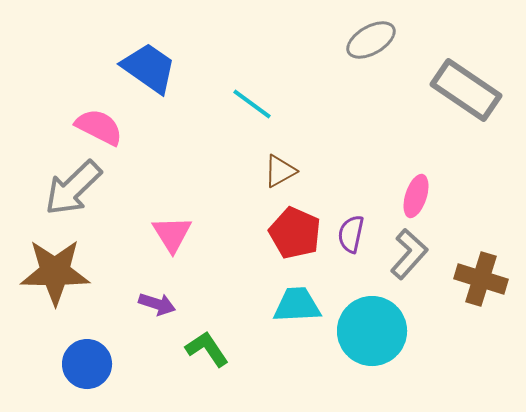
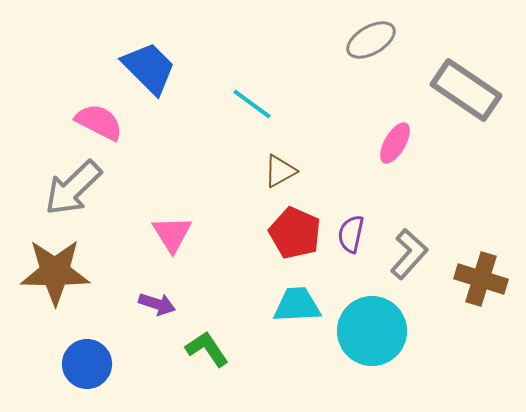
blue trapezoid: rotated 10 degrees clockwise
pink semicircle: moved 5 px up
pink ellipse: moved 21 px left, 53 px up; rotated 12 degrees clockwise
